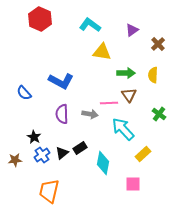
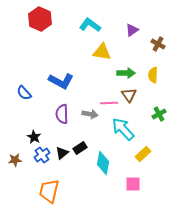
brown cross: rotated 16 degrees counterclockwise
green cross: rotated 24 degrees clockwise
